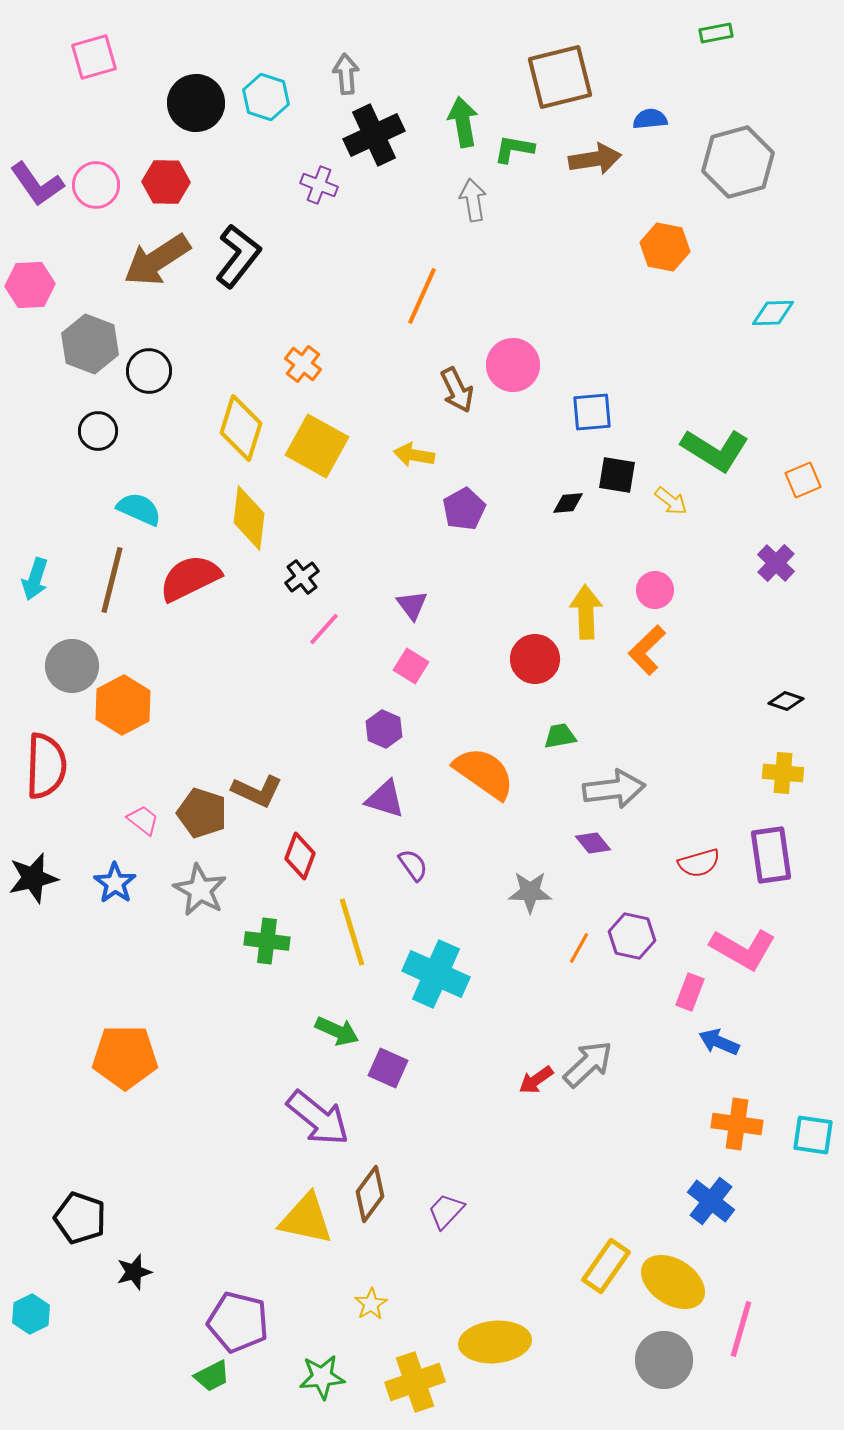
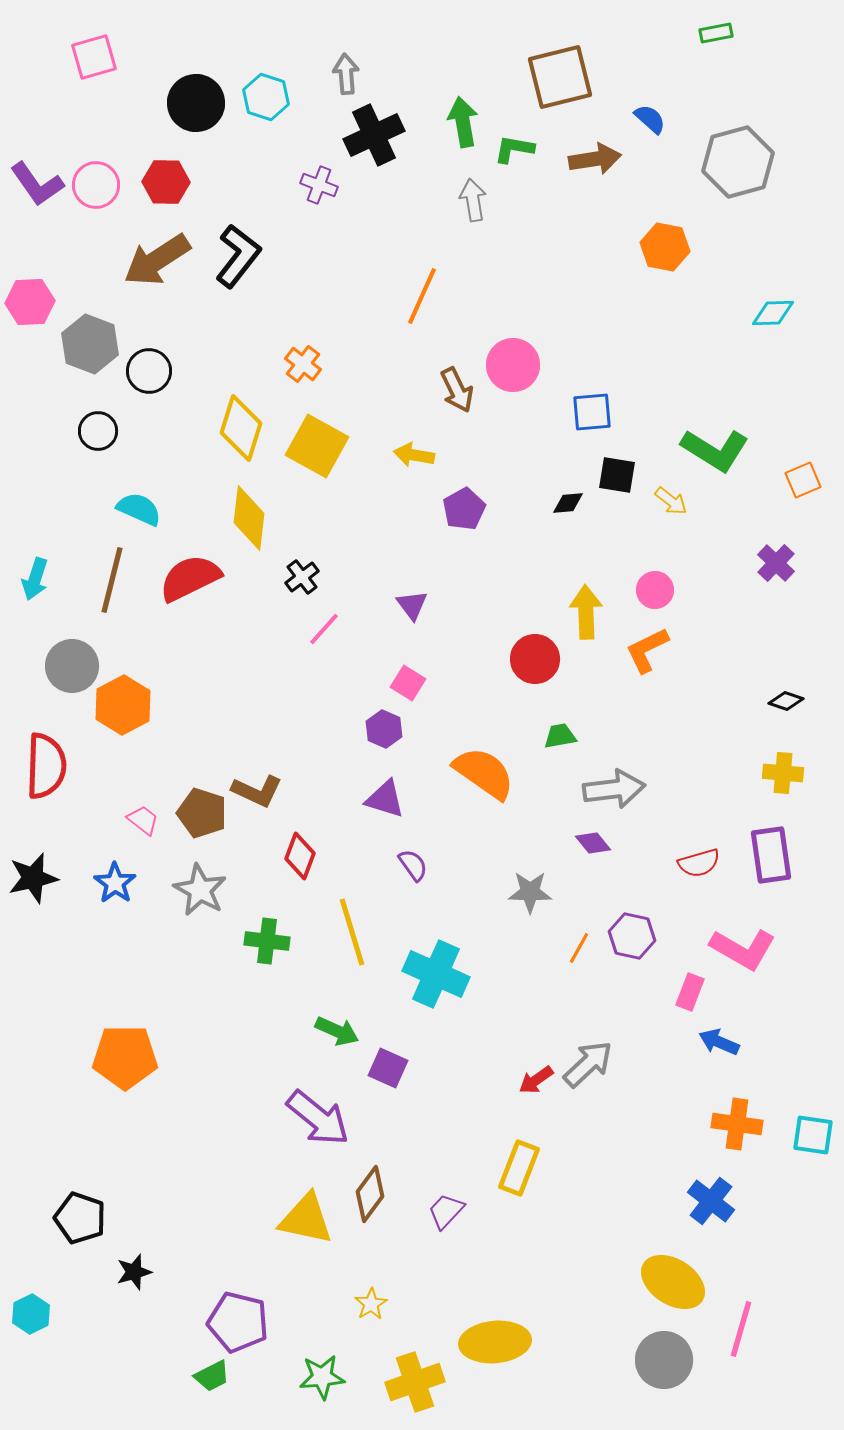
blue semicircle at (650, 119): rotated 48 degrees clockwise
pink hexagon at (30, 285): moved 17 px down
orange L-shape at (647, 650): rotated 18 degrees clockwise
pink square at (411, 666): moved 3 px left, 17 px down
yellow rectangle at (606, 1266): moved 87 px left, 98 px up; rotated 14 degrees counterclockwise
